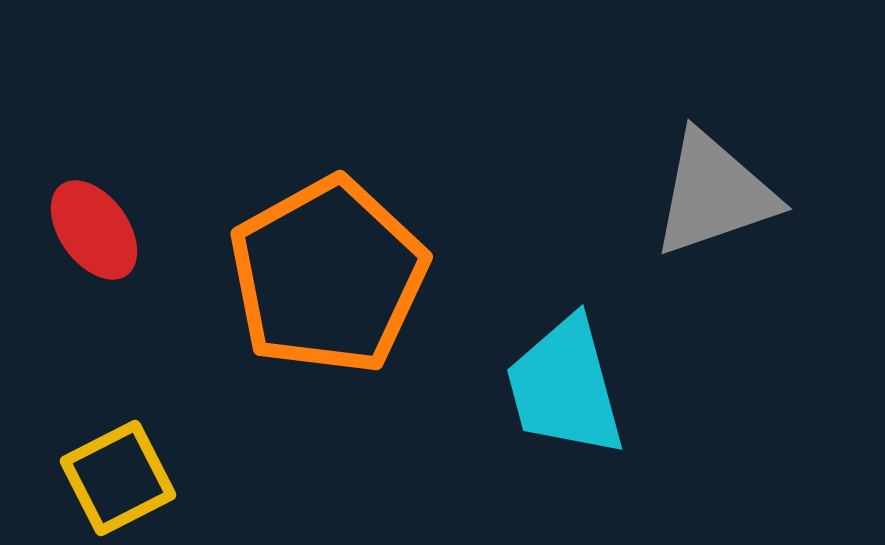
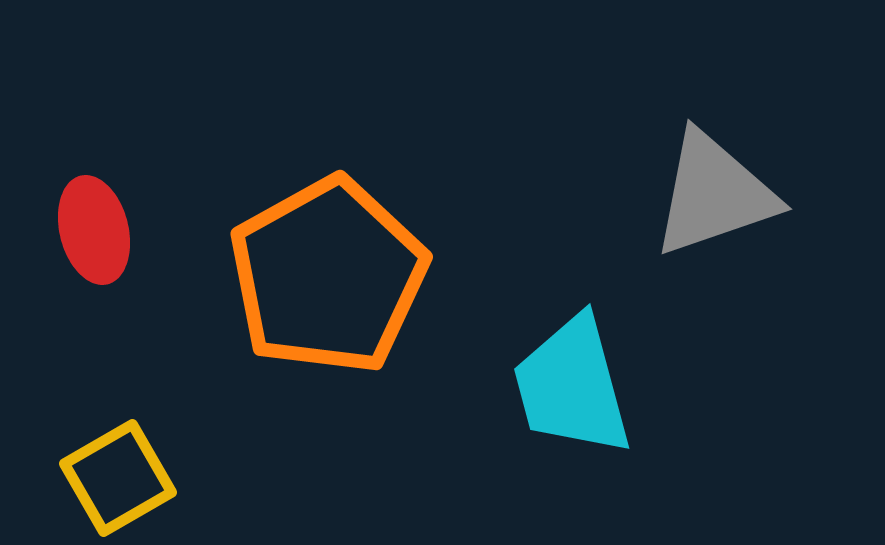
red ellipse: rotated 22 degrees clockwise
cyan trapezoid: moved 7 px right, 1 px up
yellow square: rotated 3 degrees counterclockwise
